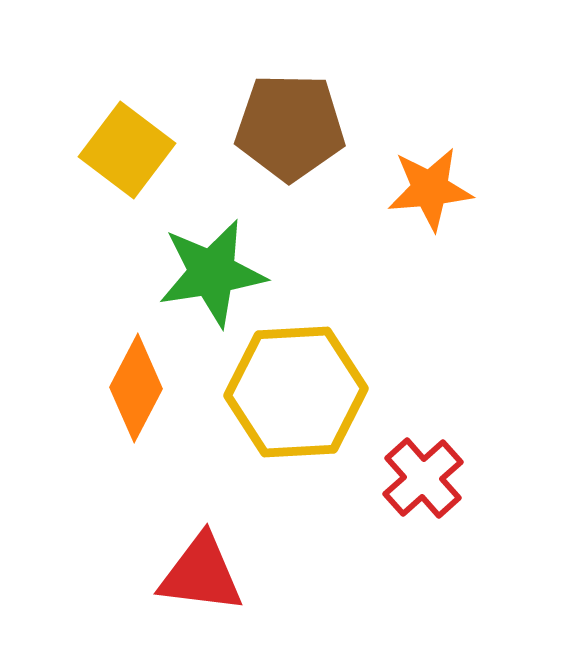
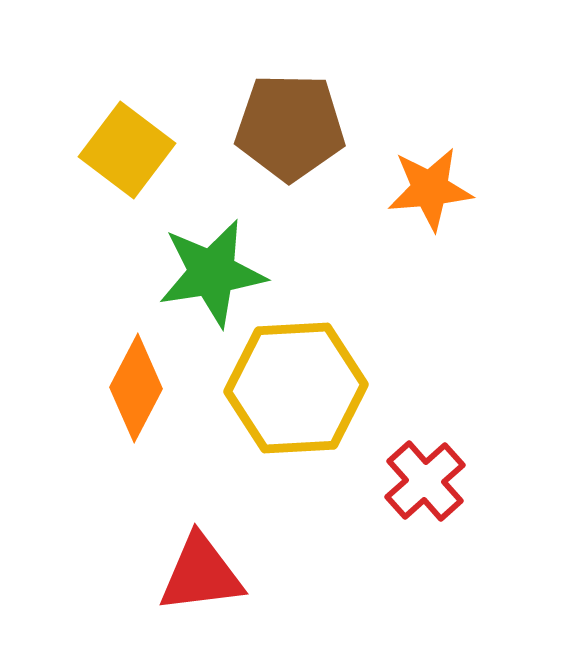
yellow hexagon: moved 4 px up
red cross: moved 2 px right, 3 px down
red triangle: rotated 14 degrees counterclockwise
